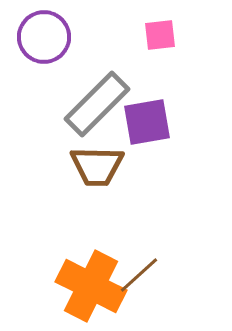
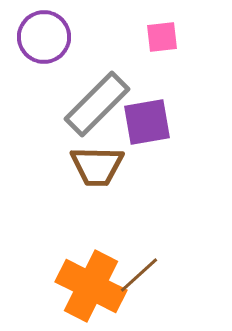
pink square: moved 2 px right, 2 px down
